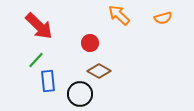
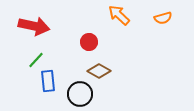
red arrow: moved 5 px left; rotated 32 degrees counterclockwise
red circle: moved 1 px left, 1 px up
